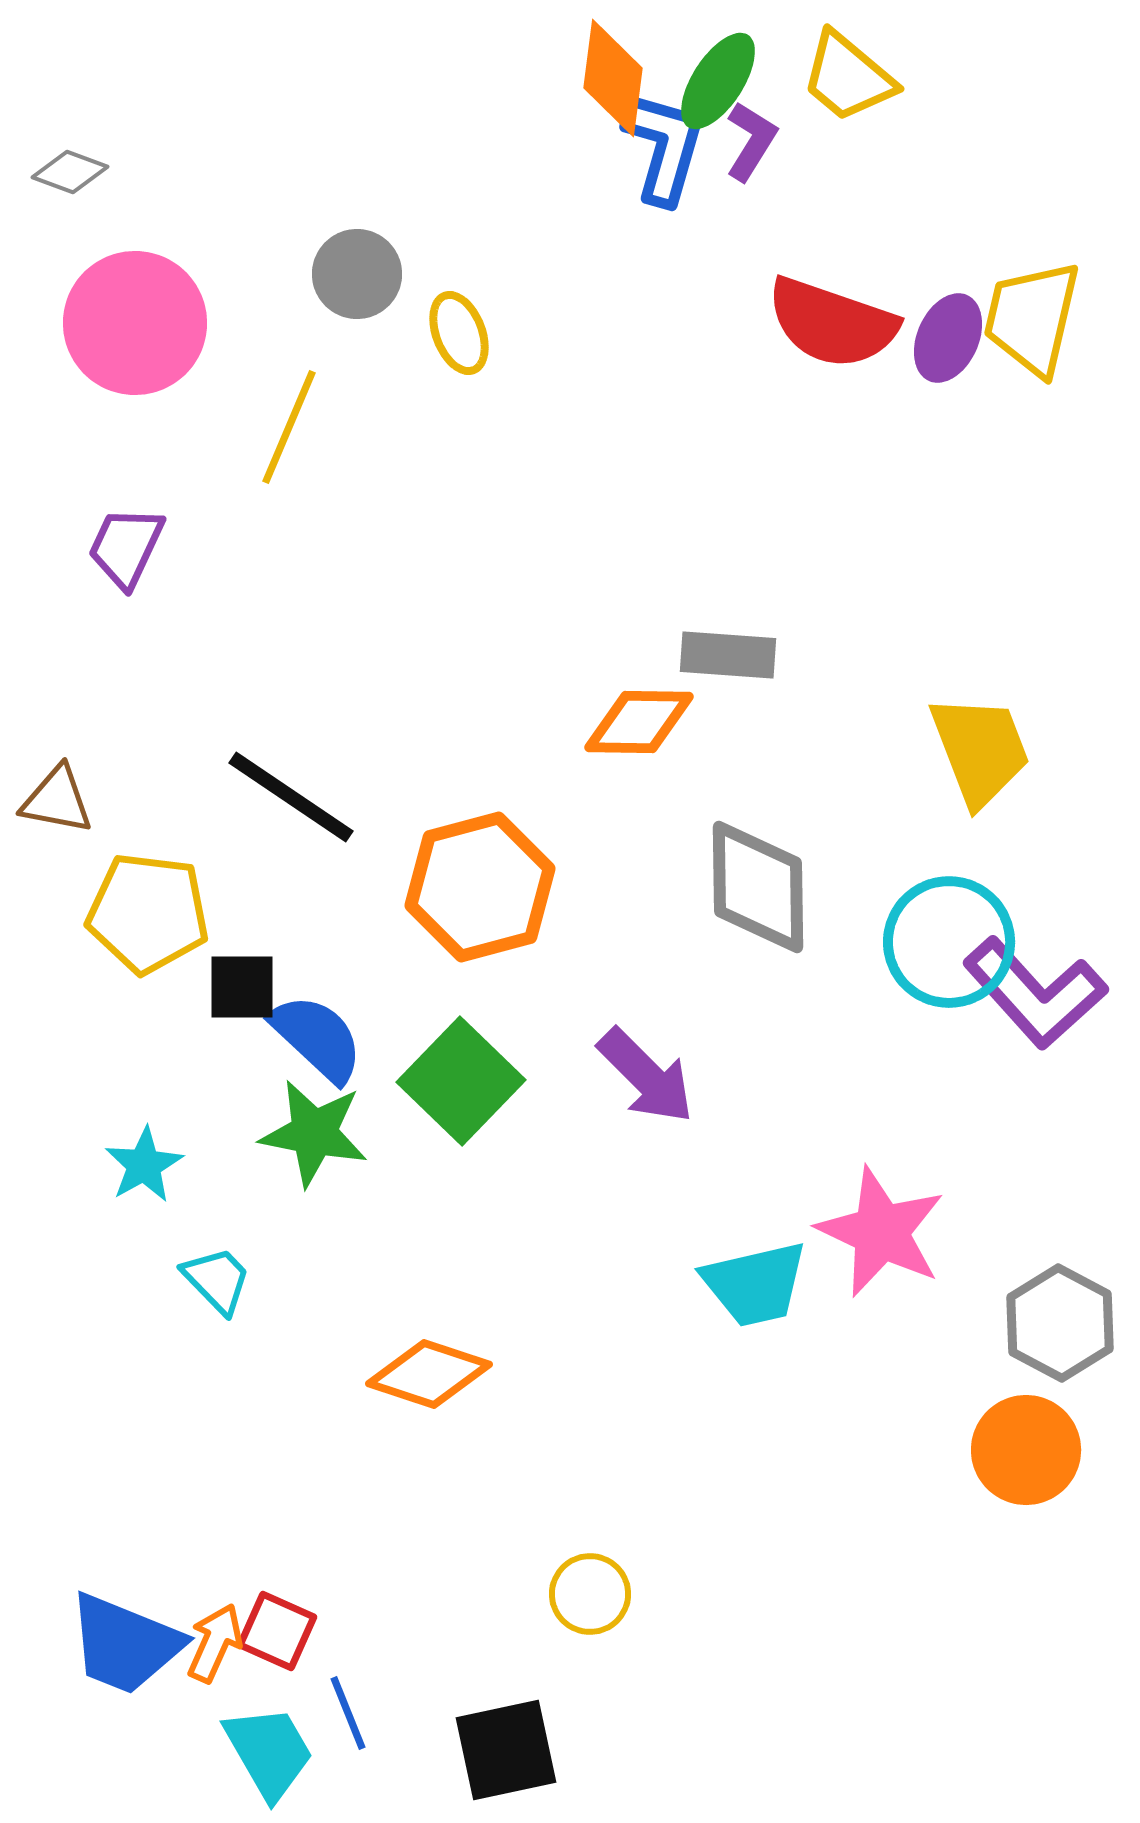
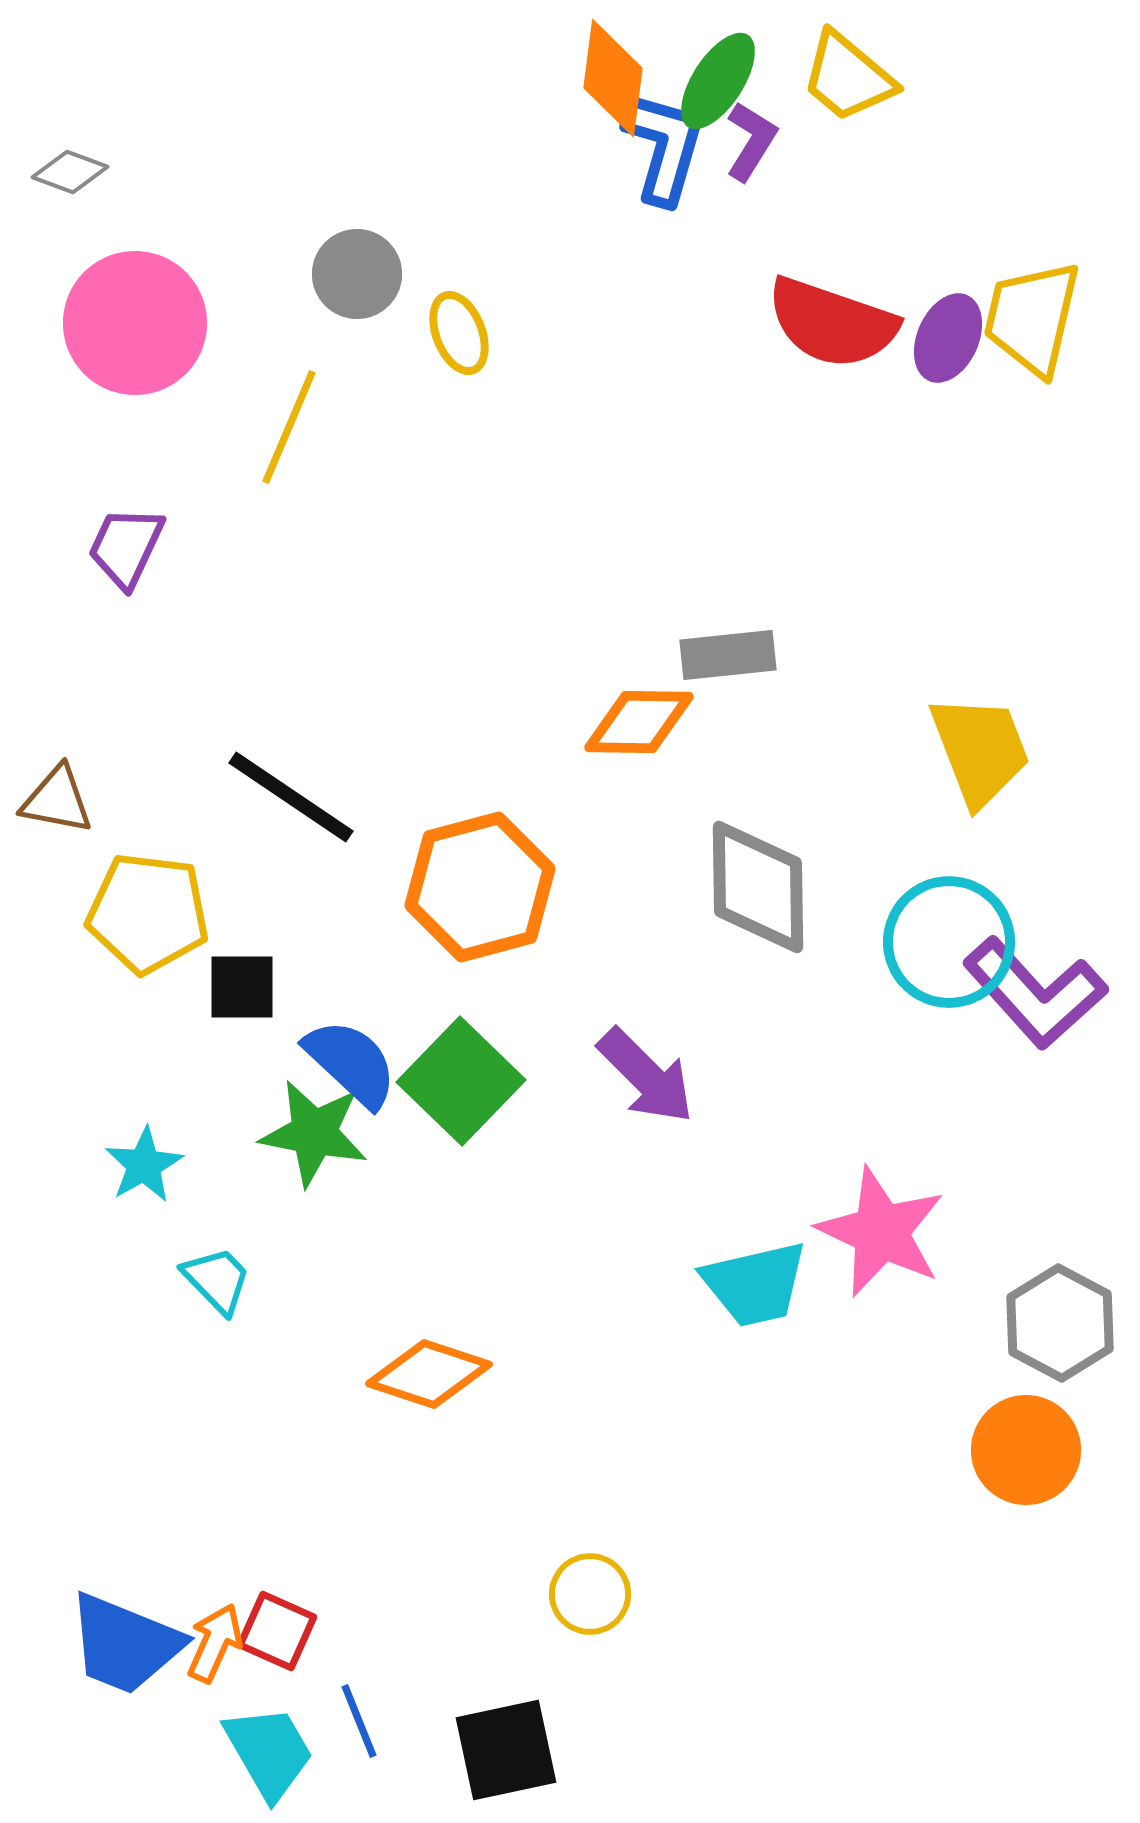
gray rectangle at (728, 655): rotated 10 degrees counterclockwise
blue semicircle at (317, 1038): moved 34 px right, 25 px down
blue line at (348, 1713): moved 11 px right, 8 px down
